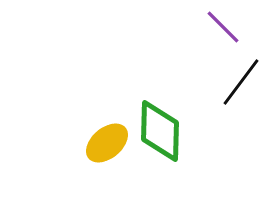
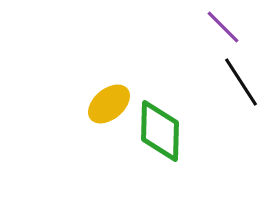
black line: rotated 70 degrees counterclockwise
yellow ellipse: moved 2 px right, 39 px up
